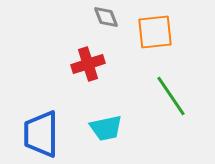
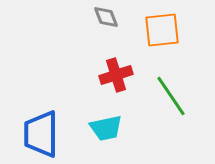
orange square: moved 7 px right, 2 px up
red cross: moved 28 px right, 11 px down
